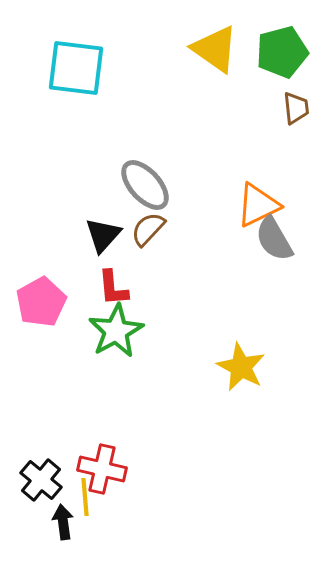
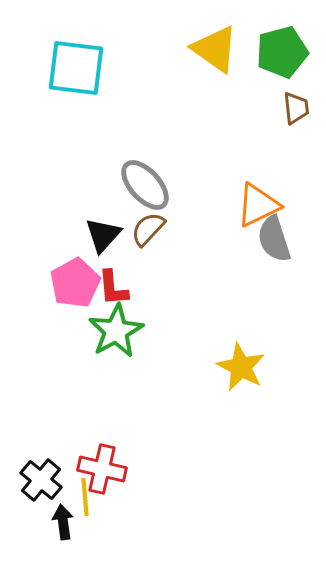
gray semicircle: rotated 12 degrees clockwise
pink pentagon: moved 34 px right, 19 px up
